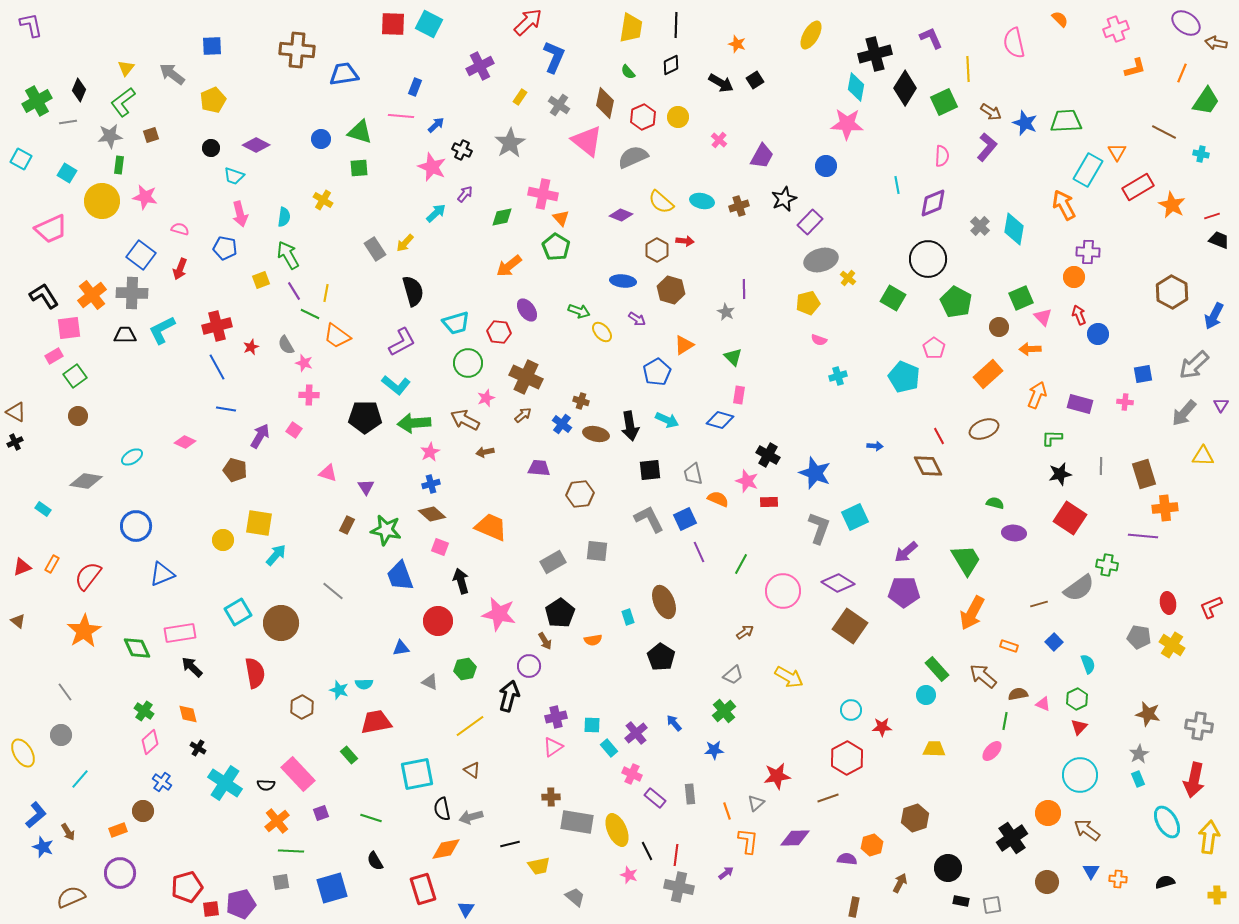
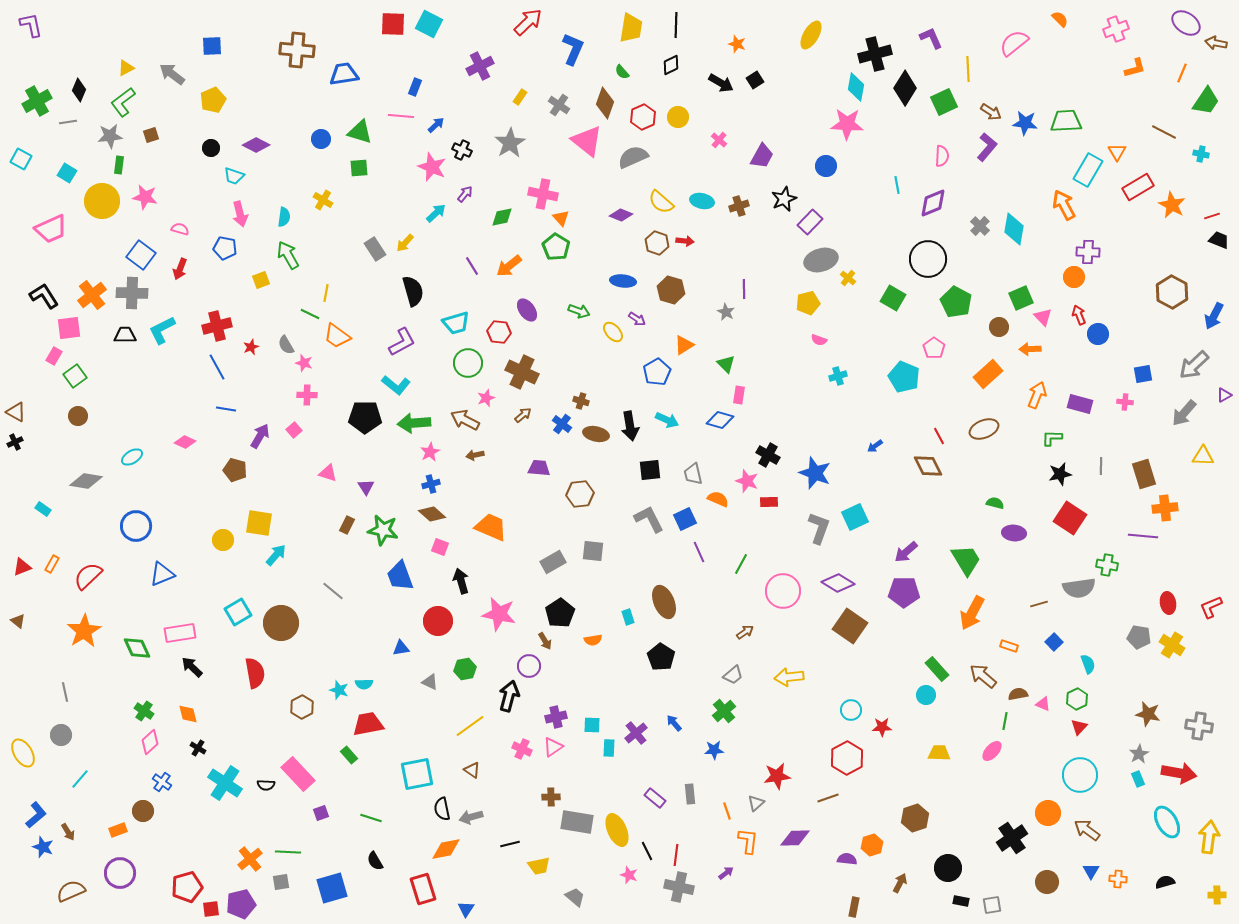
pink semicircle at (1014, 43): rotated 64 degrees clockwise
blue L-shape at (554, 57): moved 19 px right, 8 px up
yellow triangle at (126, 68): rotated 24 degrees clockwise
green semicircle at (628, 72): moved 6 px left
brown diamond at (605, 103): rotated 8 degrees clockwise
blue star at (1025, 123): rotated 15 degrees counterclockwise
brown hexagon at (657, 250): moved 7 px up; rotated 10 degrees counterclockwise
purple line at (294, 291): moved 178 px right, 25 px up
yellow ellipse at (602, 332): moved 11 px right
pink rectangle at (54, 356): rotated 30 degrees counterclockwise
green triangle at (733, 357): moved 7 px left, 7 px down
brown cross at (526, 377): moved 4 px left, 5 px up
pink cross at (309, 395): moved 2 px left
purple triangle at (1221, 405): moved 3 px right, 10 px up; rotated 28 degrees clockwise
pink square at (294, 430): rotated 14 degrees clockwise
blue arrow at (875, 446): rotated 140 degrees clockwise
brown arrow at (485, 452): moved 10 px left, 3 px down
green star at (386, 530): moved 3 px left
gray square at (597, 551): moved 4 px left
red semicircle at (88, 576): rotated 8 degrees clockwise
gray semicircle at (1079, 588): rotated 28 degrees clockwise
yellow arrow at (789, 677): rotated 144 degrees clockwise
gray line at (65, 692): rotated 24 degrees clockwise
red trapezoid at (376, 722): moved 8 px left, 2 px down
cyan rectangle at (609, 748): rotated 42 degrees clockwise
yellow trapezoid at (934, 749): moved 5 px right, 4 px down
pink cross at (632, 774): moved 110 px left, 25 px up
red arrow at (1194, 780): moved 15 px left, 7 px up; rotated 92 degrees counterclockwise
orange cross at (277, 821): moved 27 px left, 38 px down
green line at (291, 851): moved 3 px left, 1 px down
brown semicircle at (71, 897): moved 6 px up
